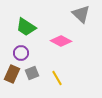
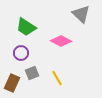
brown rectangle: moved 9 px down
